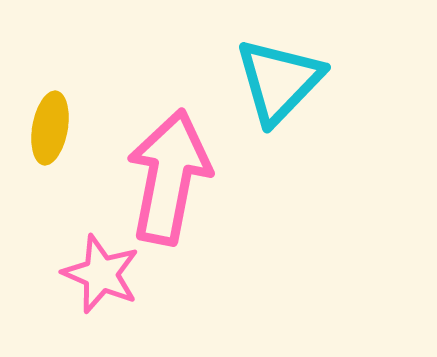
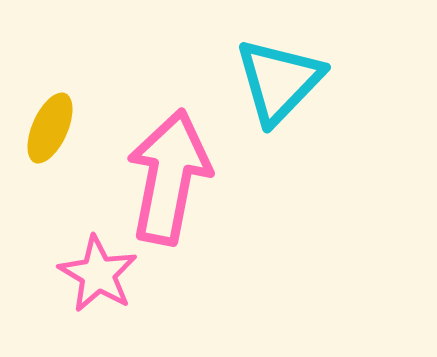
yellow ellipse: rotated 14 degrees clockwise
pink star: moved 3 px left; rotated 8 degrees clockwise
